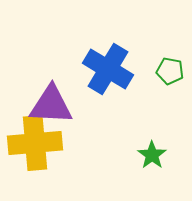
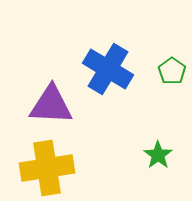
green pentagon: moved 2 px right; rotated 24 degrees clockwise
yellow cross: moved 12 px right, 25 px down; rotated 4 degrees counterclockwise
green star: moved 6 px right
